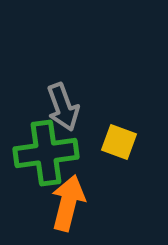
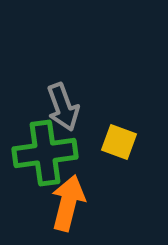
green cross: moved 1 px left
